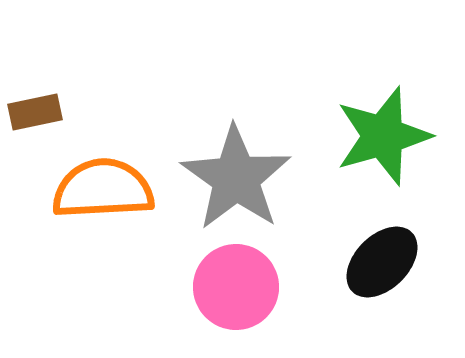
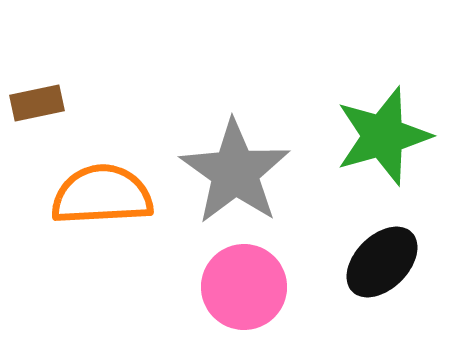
brown rectangle: moved 2 px right, 9 px up
gray star: moved 1 px left, 6 px up
orange semicircle: moved 1 px left, 6 px down
pink circle: moved 8 px right
